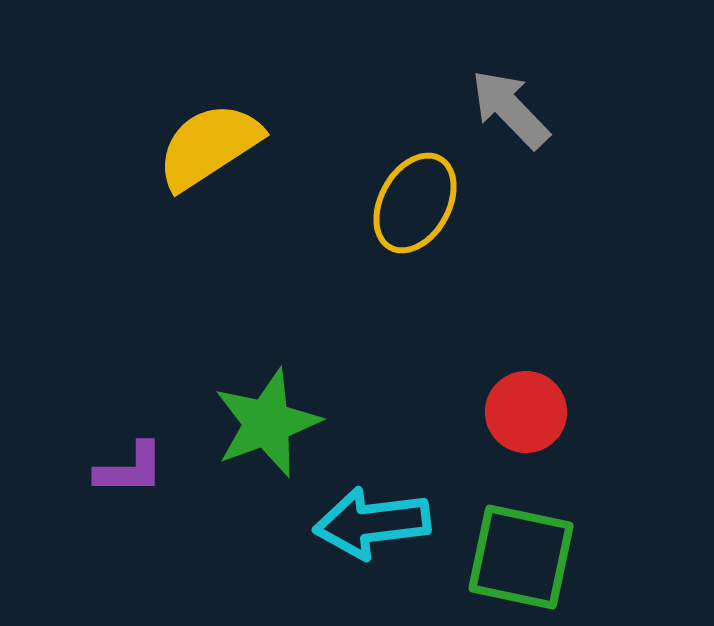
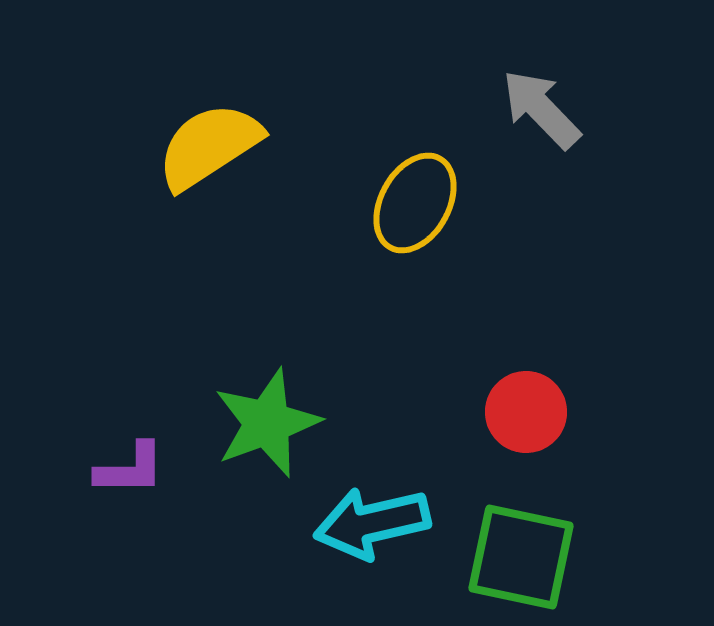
gray arrow: moved 31 px right
cyan arrow: rotated 6 degrees counterclockwise
